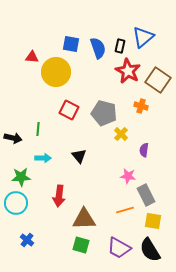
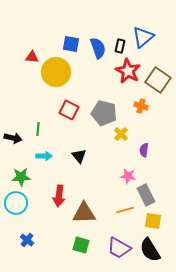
cyan arrow: moved 1 px right, 2 px up
brown triangle: moved 6 px up
